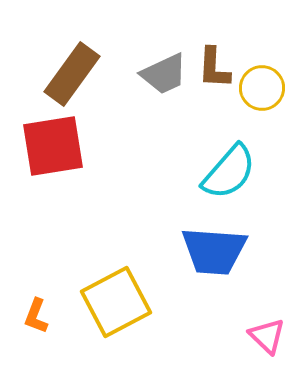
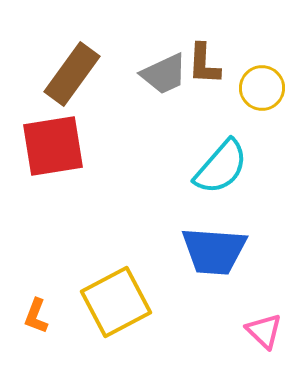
brown L-shape: moved 10 px left, 4 px up
cyan semicircle: moved 8 px left, 5 px up
pink triangle: moved 3 px left, 5 px up
